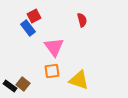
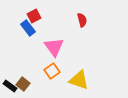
orange square: rotated 28 degrees counterclockwise
